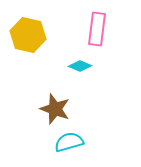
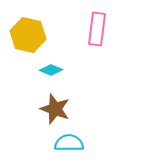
cyan diamond: moved 29 px left, 4 px down
cyan semicircle: moved 1 px down; rotated 16 degrees clockwise
